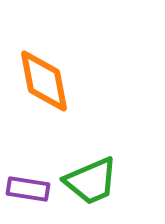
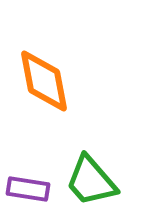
green trapezoid: rotated 72 degrees clockwise
